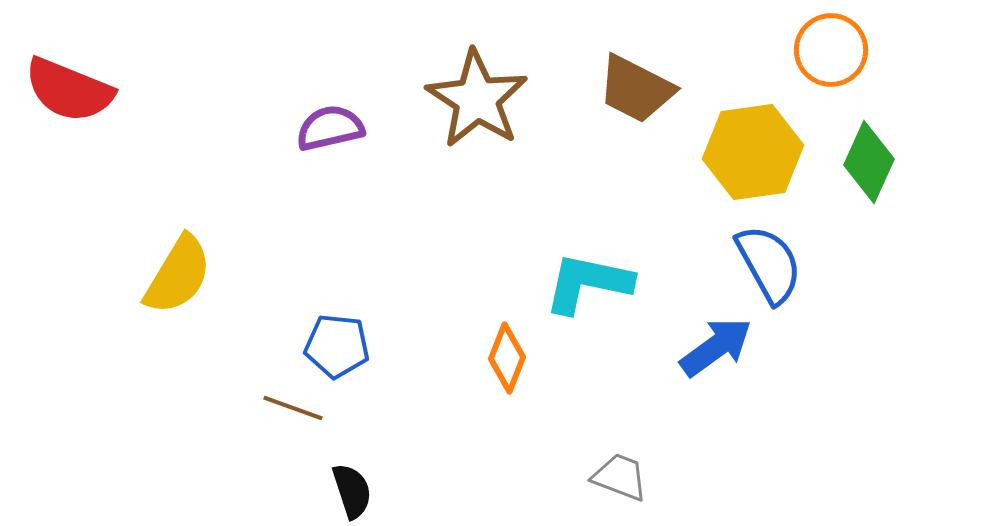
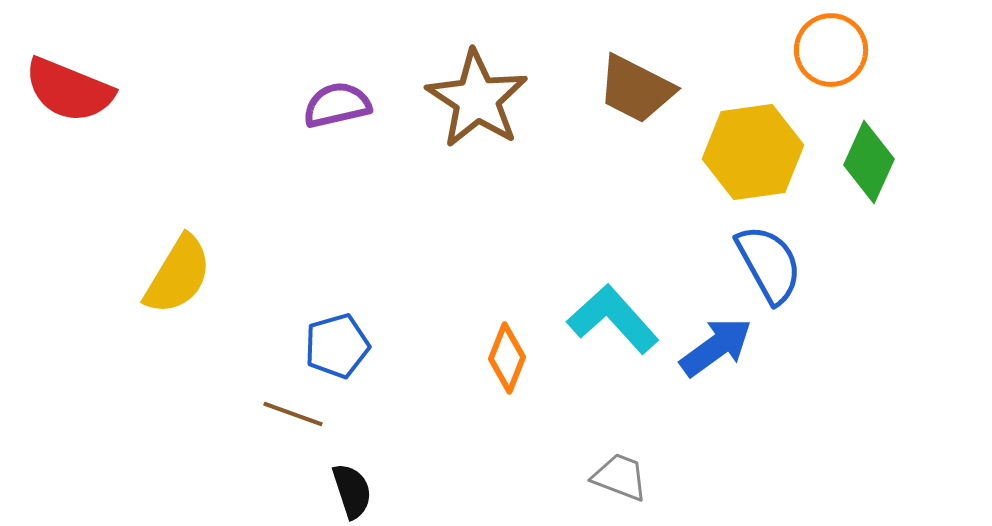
purple semicircle: moved 7 px right, 23 px up
cyan L-shape: moved 25 px right, 36 px down; rotated 36 degrees clockwise
blue pentagon: rotated 22 degrees counterclockwise
brown line: moved 6 px down
